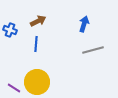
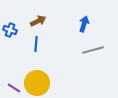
yellow circle: moved 1 px down
